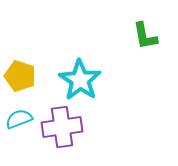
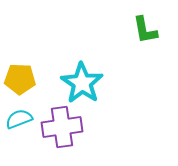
green L-shape: moved 6 px up
yellow pentagon: moved 3 px down; rotated 16 degrees counterclockwise
cyan star: moved 2 px right, 3 px down
